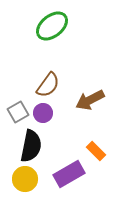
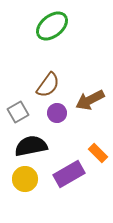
purple circle: moved 14 px right
black semicircle: rotated 112 degrees counterclockwise
orange rectangle: moved 2 px right, 2 px down
